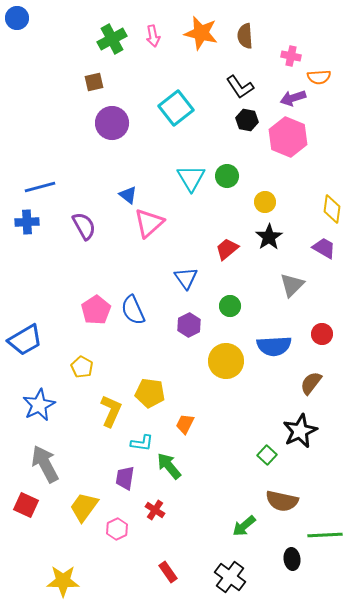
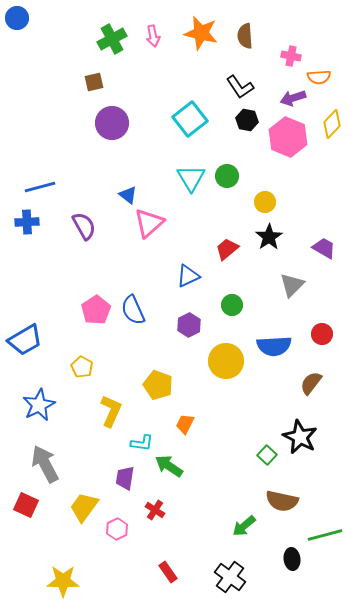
cyan square at (176, 108): moved 14 px right, 11 px down
yellow diamond at (332, 209): moved 85 px up; rotated 36 degrees clockwise
blue triangle at (186, 278): moved 2 px right, 2 px up; rotated 40 degrees clockwise
green circle at (230, 306): moved 2 px right, 1 px up
yellow pentagon at (150, 393): moved 8 px right, 8 px up; rotated 12 degrees clockwise
black star at (300, 431): moved 6 px down; rotated 20 degrees counterclockwise
green arrow at (169, 466): rotated 16 degrees counterclockwise
green line at (325, 535): rotated 12 degrees counterclockwise
